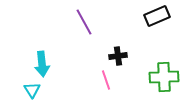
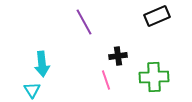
green cross: moved 10 px left
